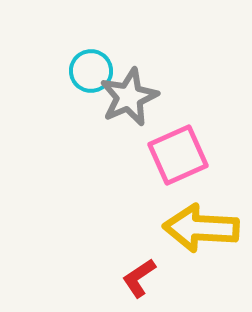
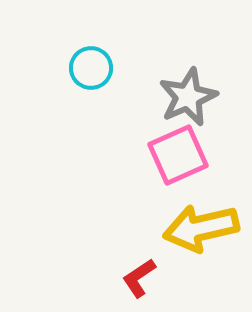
cyan circle: moved 3 px up
gray star: moved 59 px right
yellow arrow: rotated 16 degrees counterclockwise
